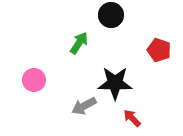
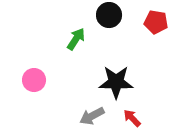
black circle: moved 2 px left
green arrow: moved 3 px left, 4 px up
red pentagon: moved 3 px left, 28 px up; rotated 10 degrees counterclockwise
black star: moved 1 px right, 1 px up
gray arrow: moved 8 px right, 10 px down
